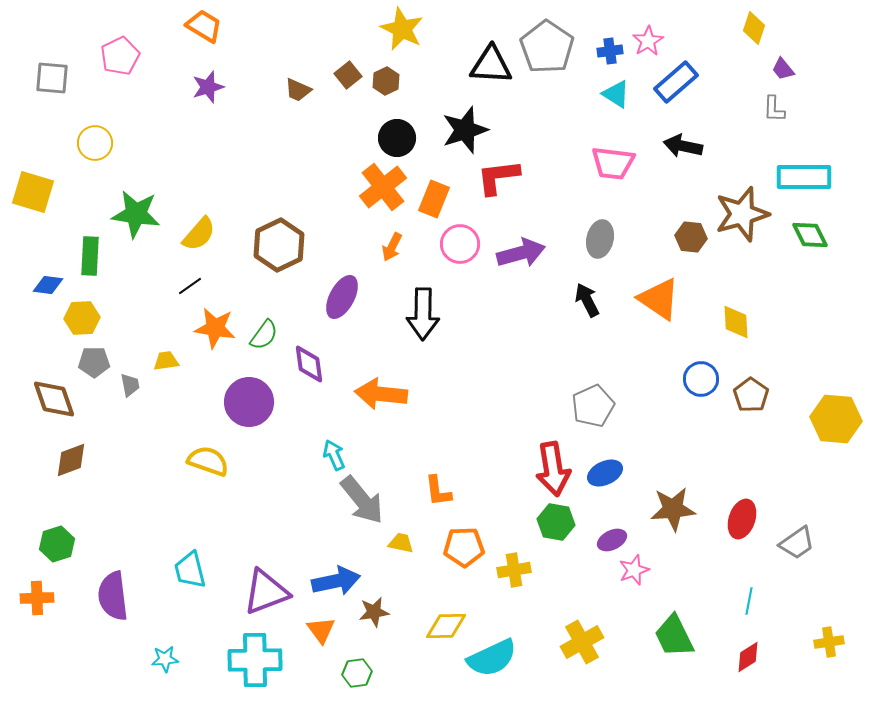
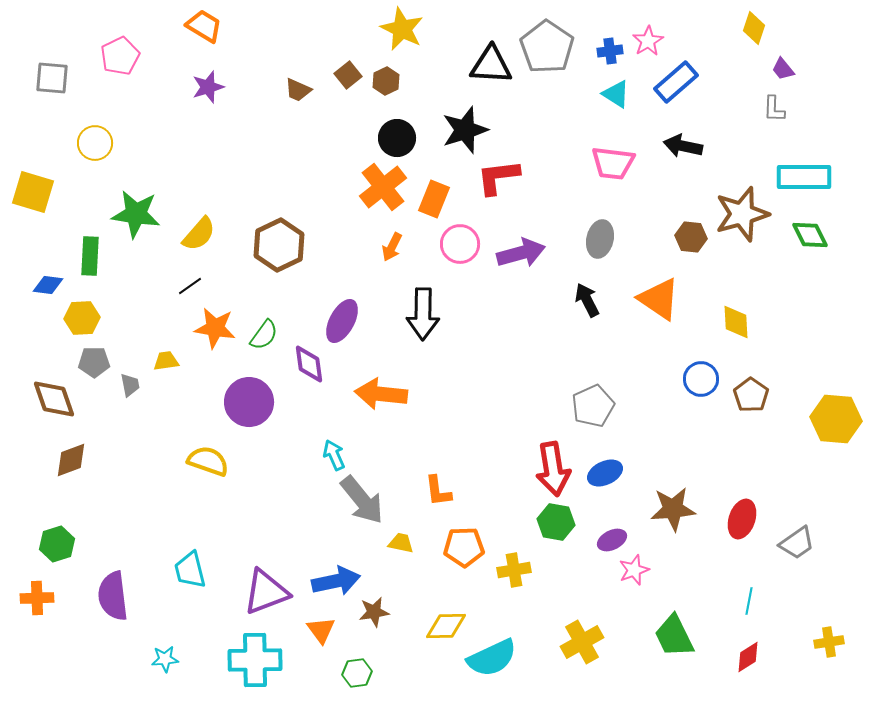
purple ellipse at (342, 297): moved 24 px down
